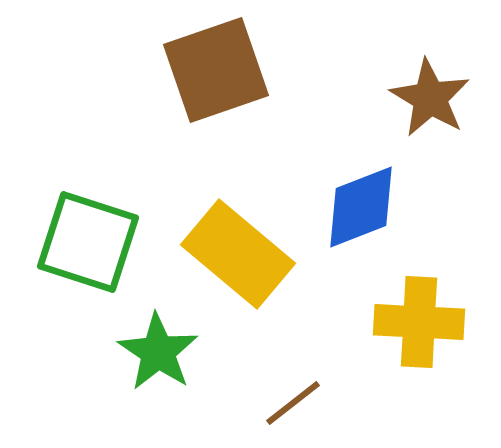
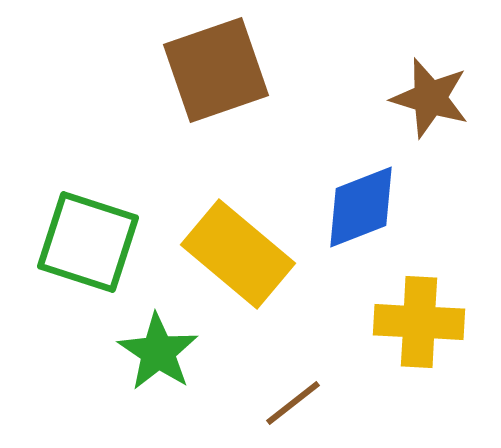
brown star: rotated 14 degrees counterclockwise
